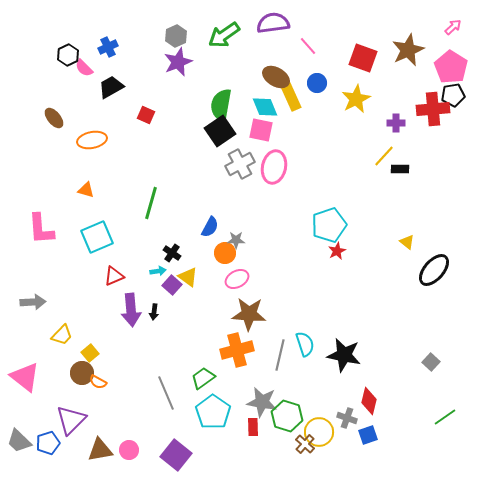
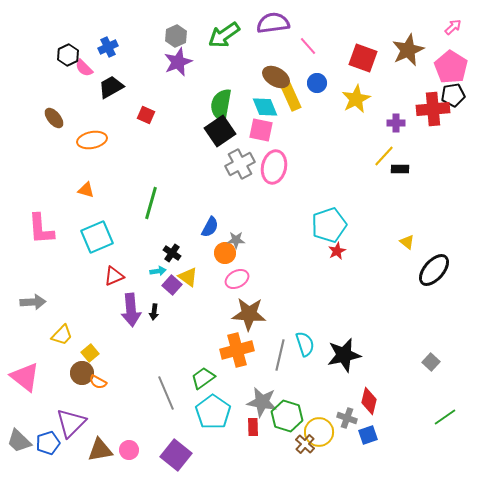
black star at (344, 355): rotated 24 degrees counterclockwise
purple triangle at (71, 420): moved 3 px down
